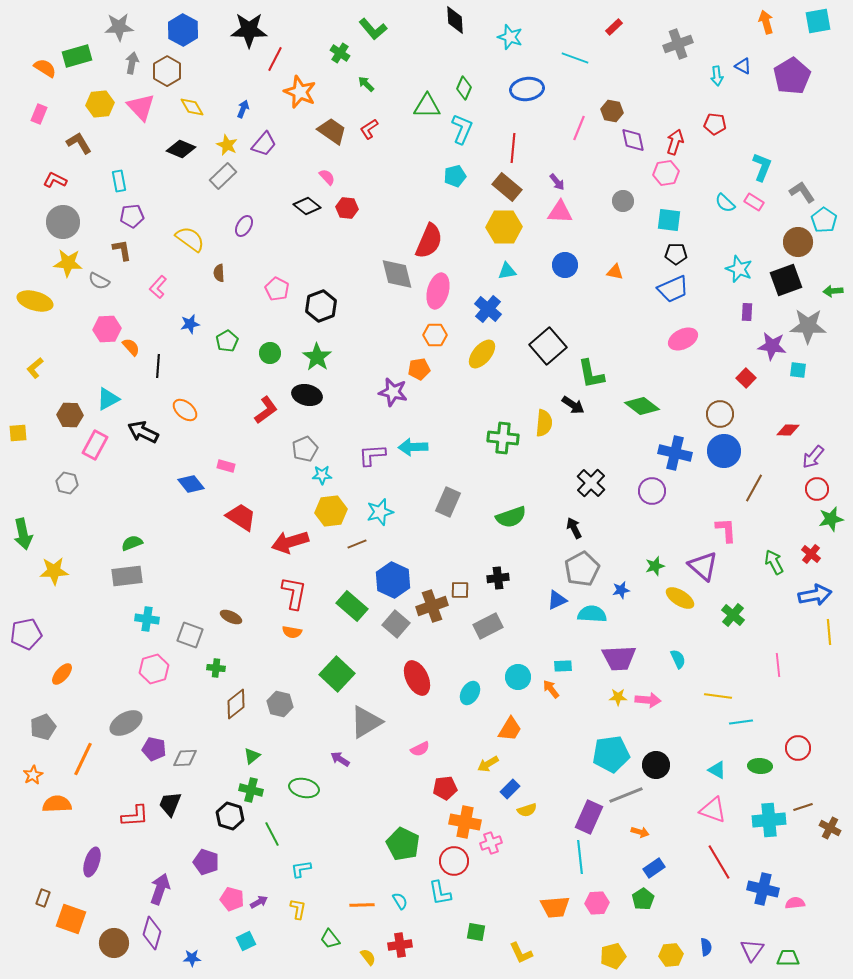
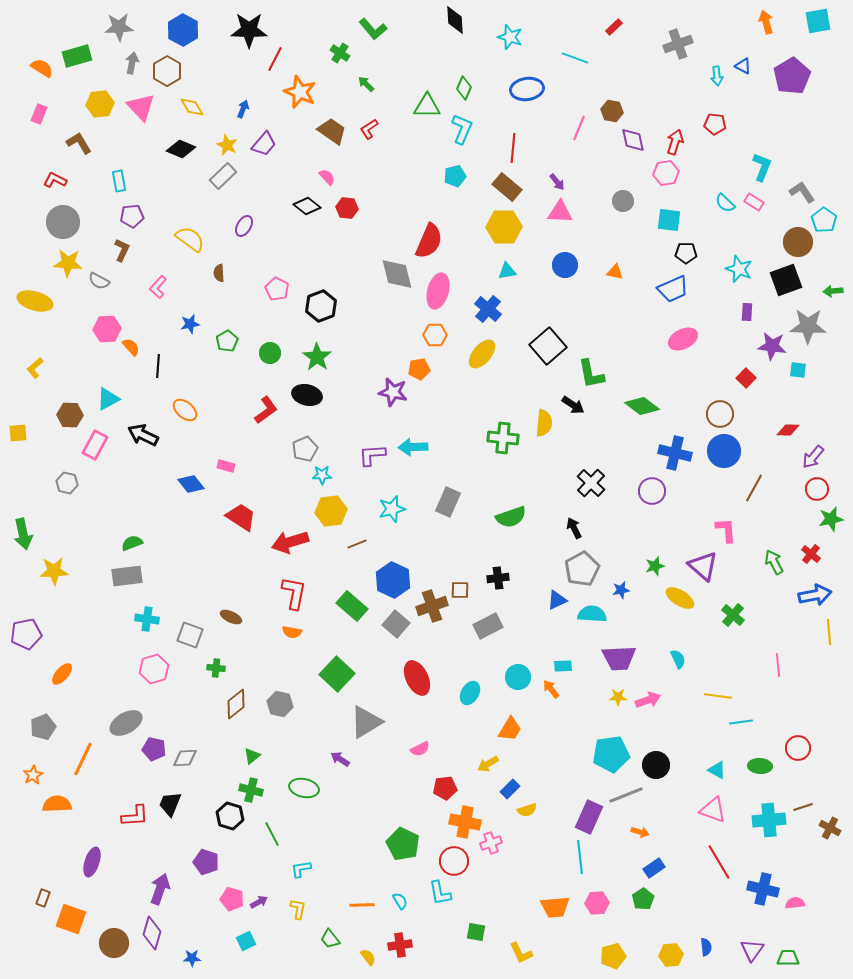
orange semicircle at (45, 68): moved 3 px left
brown L-shape at (122, 250): rotated 35 degrees clockwise
black pentagon at (676, 254): moved 10 px right, 1 px up
black arrow at (143, 432): moved 3 px down
cyan star at (380, 512): moved 12 px right, 3 px up
pink arrow at (648, 700): rotated 25 degrees counterclockwise
